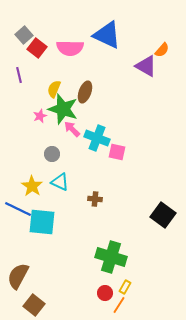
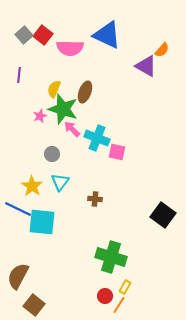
red square: moved 6 px right, 13 px up
purple line: rotated 21 degrees clockwise
cyan triangle: rotated 42 degrees clockwise
red circle: moved 3 px down
